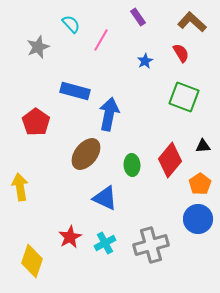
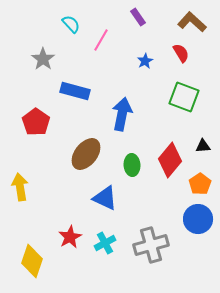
gray star: moved 5 px right, 12 px down; rotated 15 degrees counterclockwise
blue arrow: moved 13 px right
